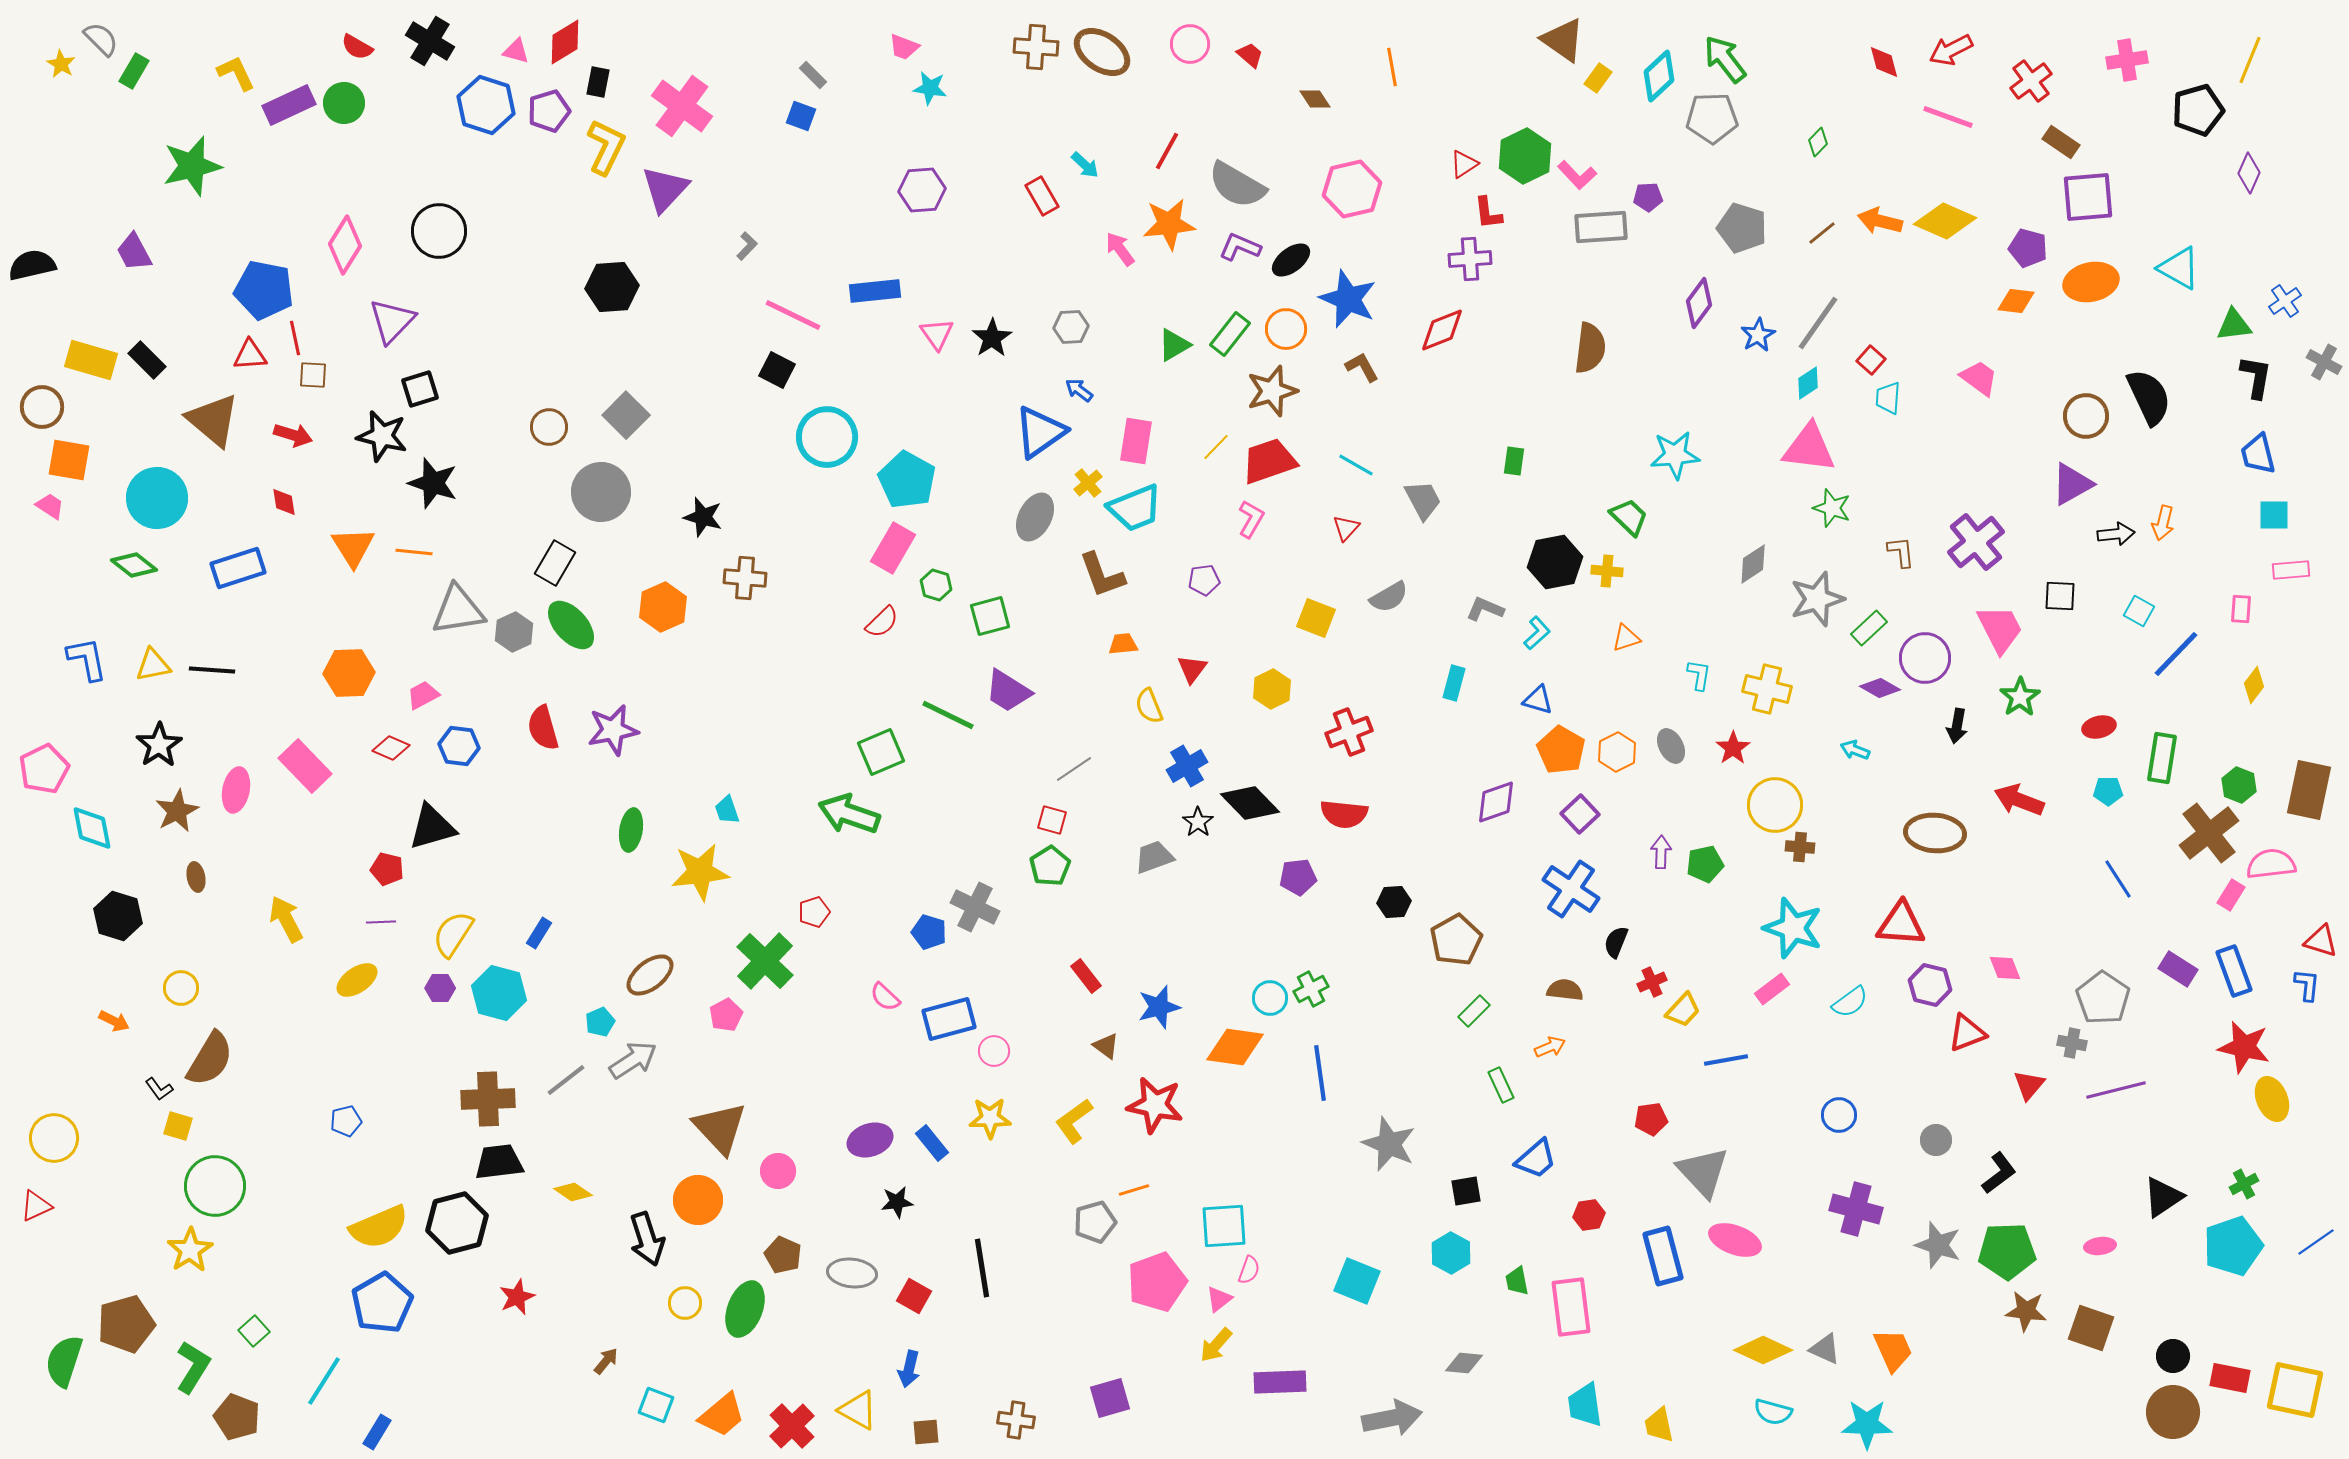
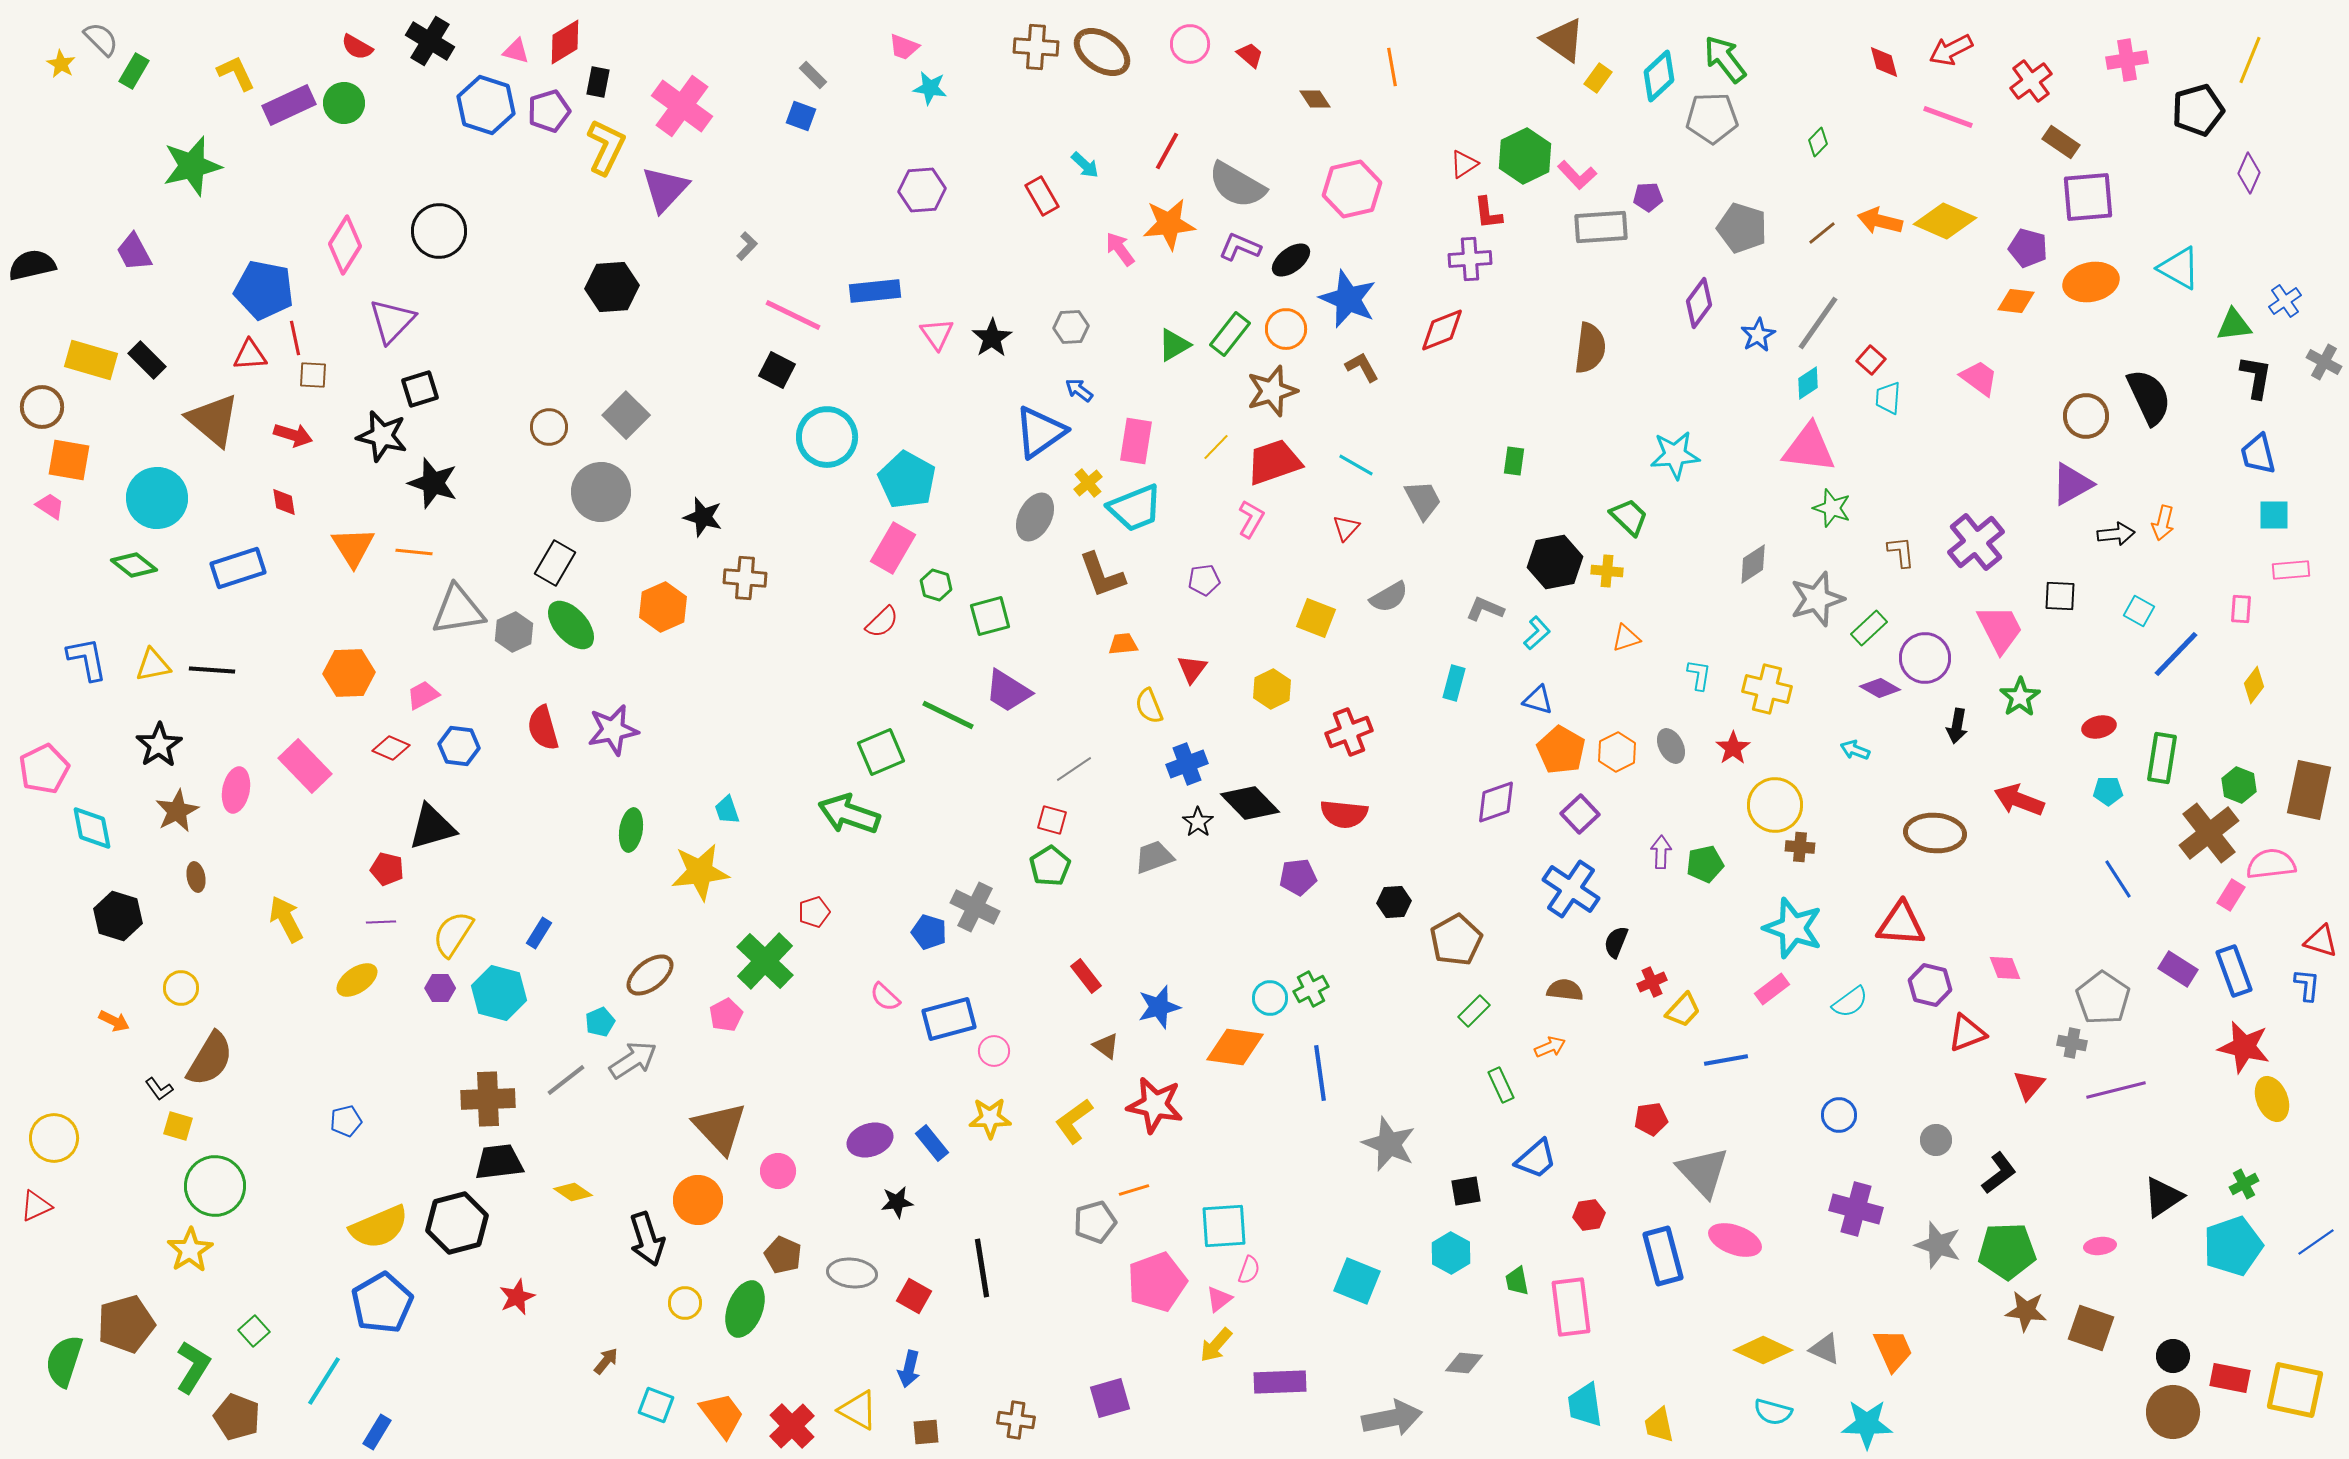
red trapezoid at (1269, 461): moved 5 px right, 1 px down
blue cross at (1187, 766): moved 2 px up; rotated 9 degrees clockwise
orange trapezoid at (722, 1415): rotated 87 degrees counterclockwise
